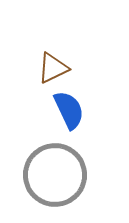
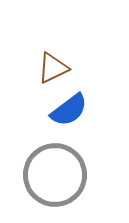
blue semicircle: rotated 78 degrees clockwise
